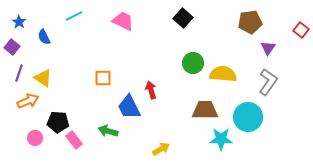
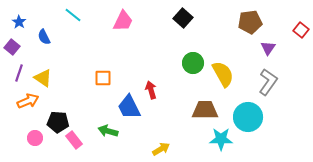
cyan line: moved 1 px left, 1 px up; rotated 66 degrees clockwise
pink trapezoid: rotated 90 degrees clockwise
yellow semicircle: rotated 56 degrees clockwise
